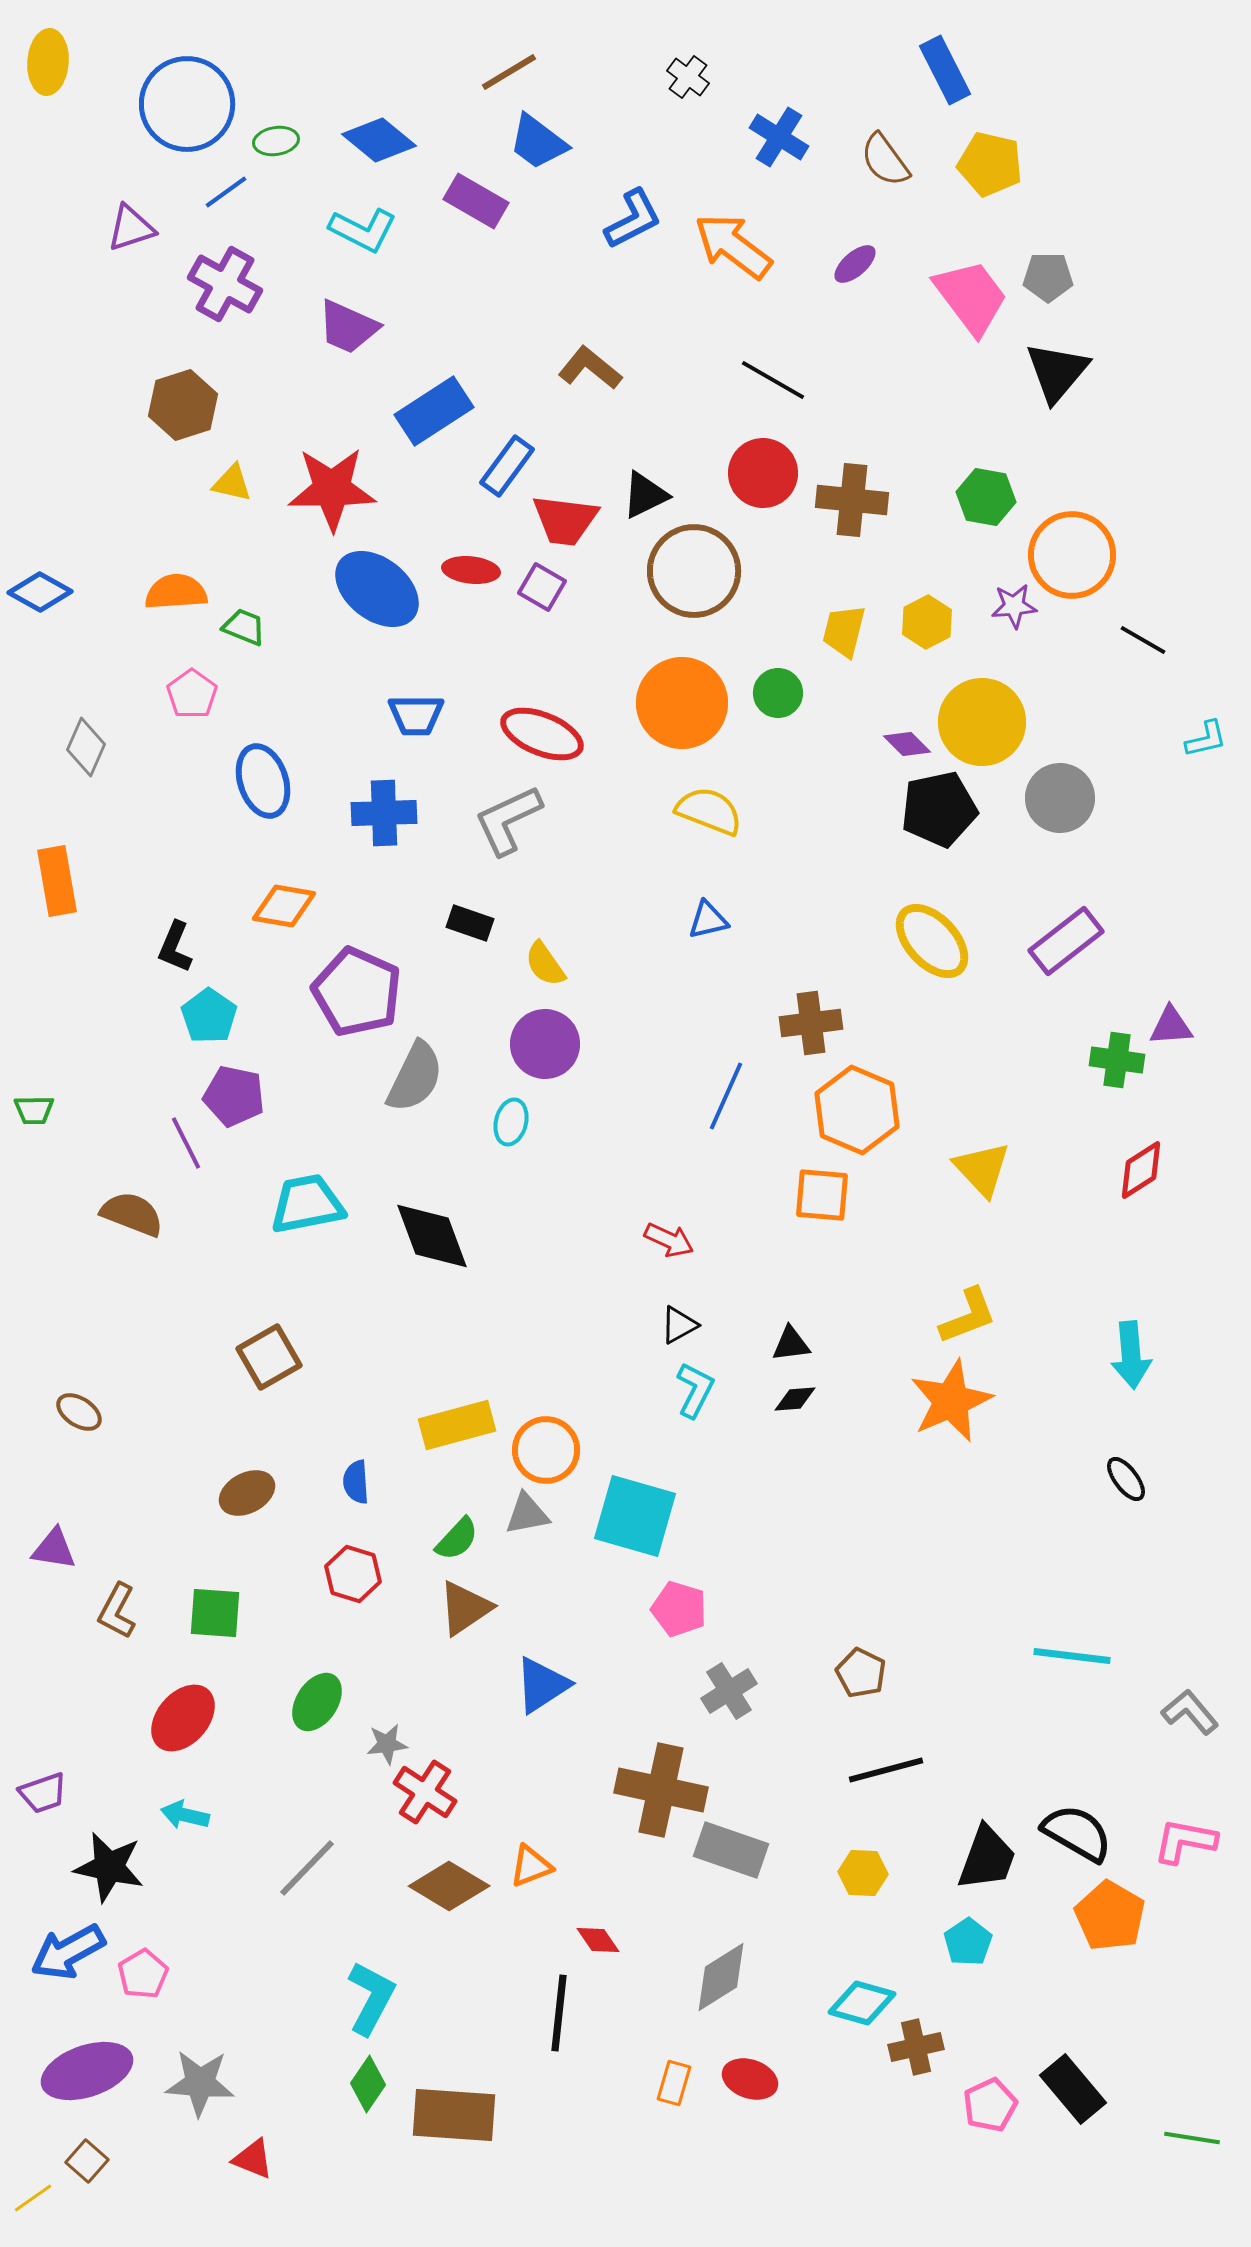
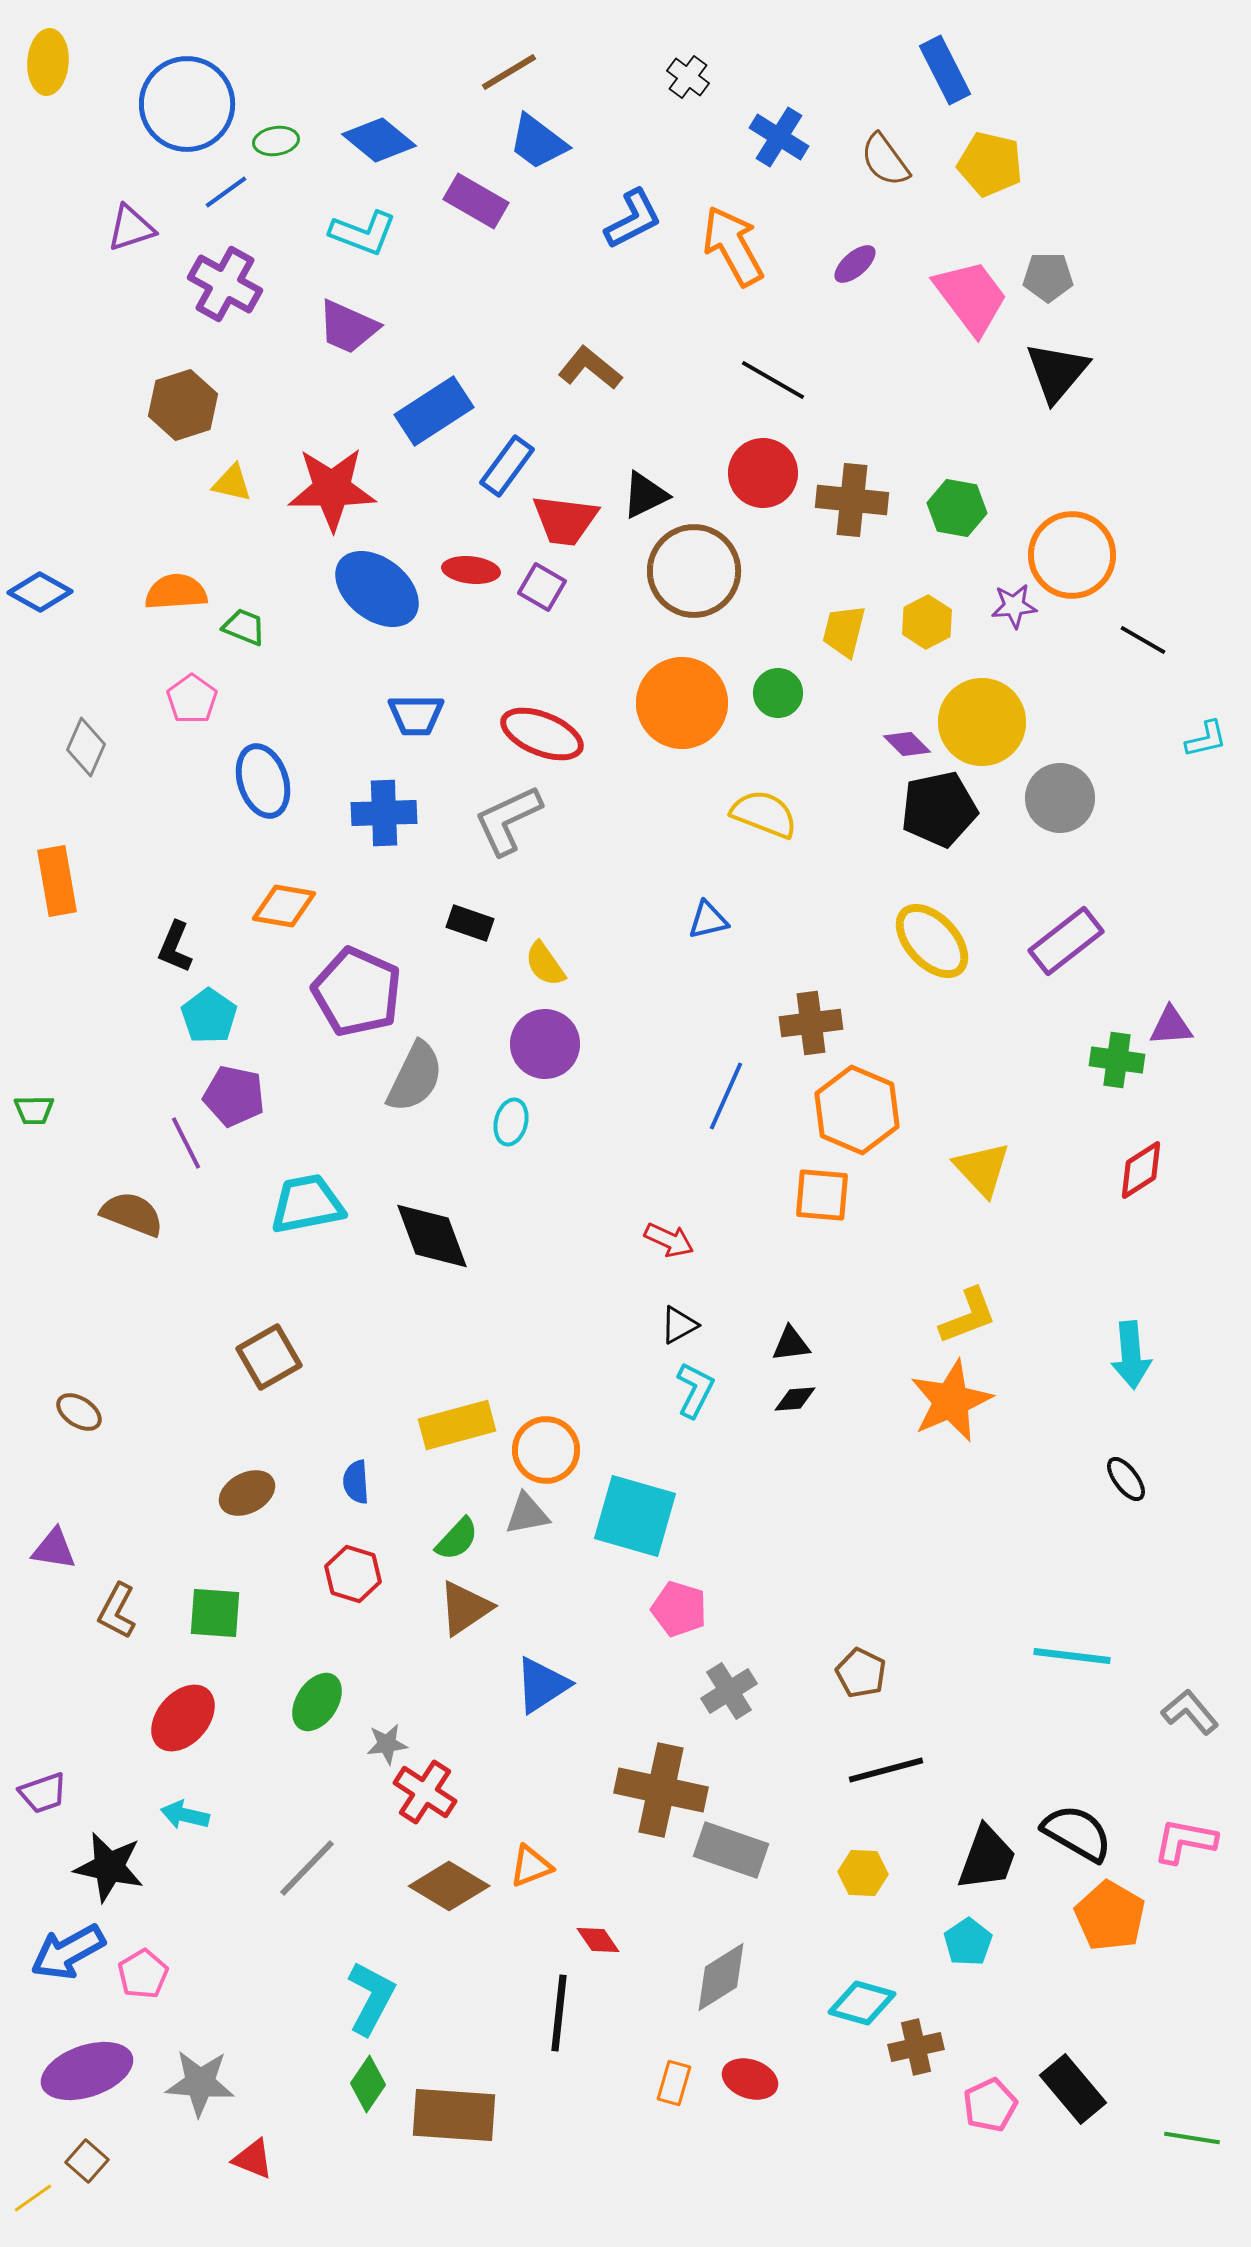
cyan L-shape at (363, 230): moved 3 px down; rotated 6 degrees counterclockwise
orange arrow at (733, 246): rotated 24 degrees clockwise
green hexagon at (986, 497): moved 29 px left, 11 px down
pink pentagon at (192, 694): moved 5 px down
yellow semicircle at (709, 811): moved 55 px right, 3 px down
